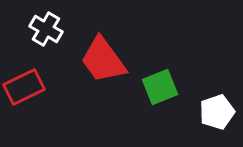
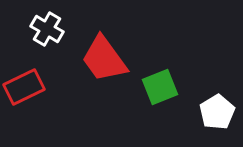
white cross: moved 1 px right
red trapezoid: moved 1 px right, 1 px up
white pentagon: rotated 12 degrees counterclockwise
